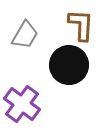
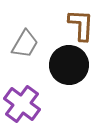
gray trapezoid: moved 9 px down
